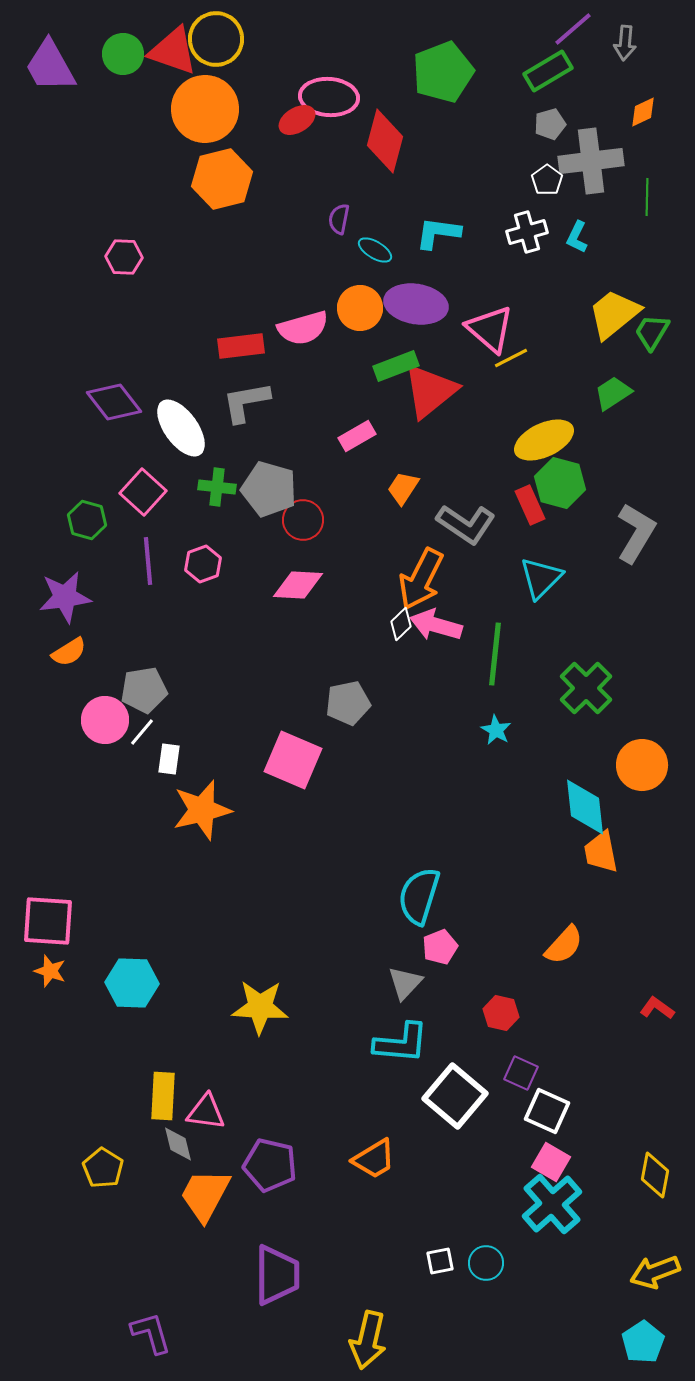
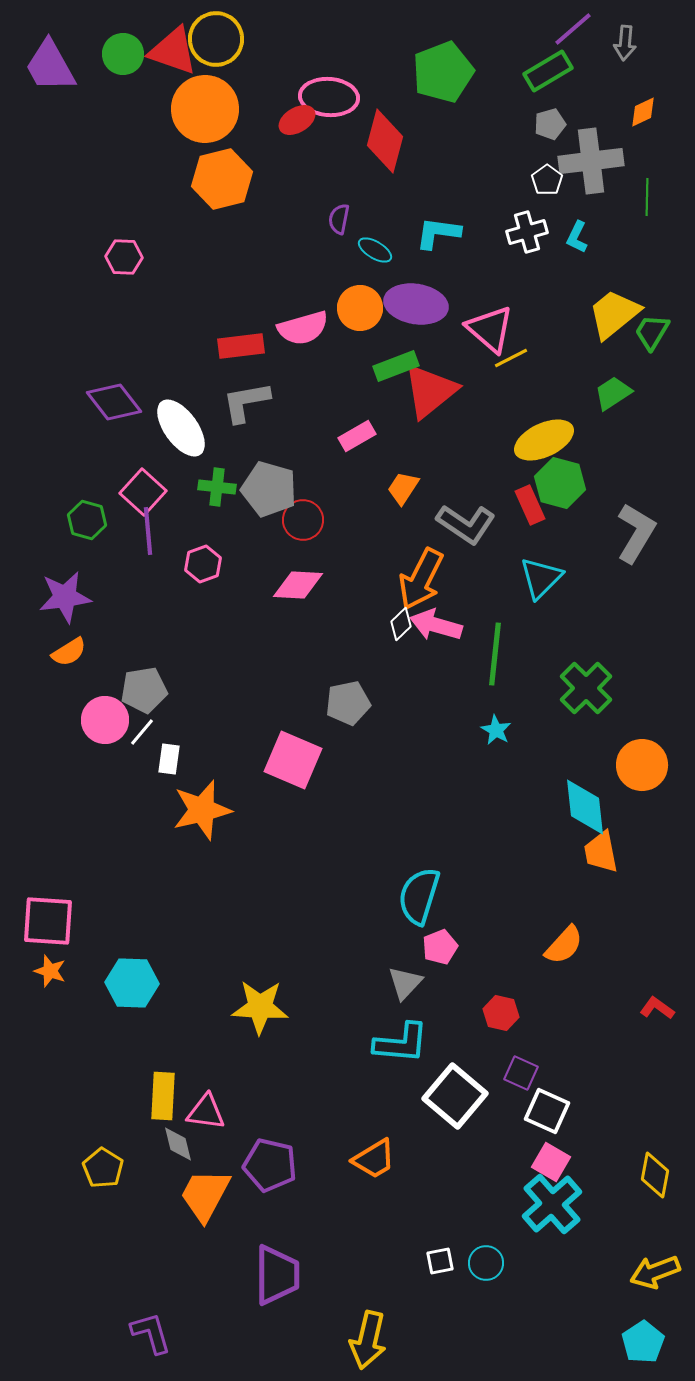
purple line at (148, 561): moved 30 px up
